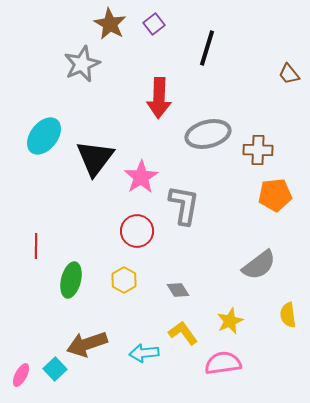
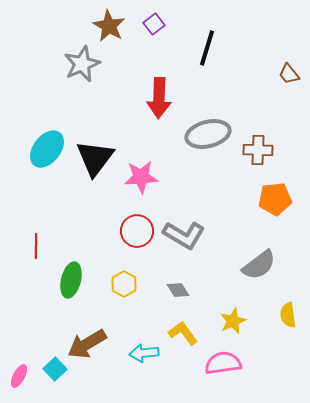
brown star: moved 1 px left, 2 px down
cyan ellipse: moved 3 px right, 13 px down
pink star: rotated 28 degrees clockwise
orange pentagon: moved 4 px down
gray L-shape: moved 30 px down; rotated 111 degrees clockwise
yellow hexagon: moved 4 px down
yellow star: moved 3 px right
brown arrow: rotated 12 degrees counterclockwise
pink ellipse: moved 2 px left, 1 px down
